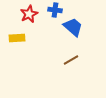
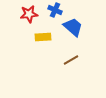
blue cross: rotated 16 degrees clockwise
red star: rotated 18 degrees clockwise
yellow rectangle: moved 26 px right, 1 px up
